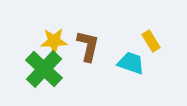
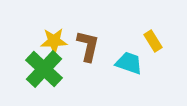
yellow rectangle: moved 2 px right
cyan trapezoid: moved 2 px left
